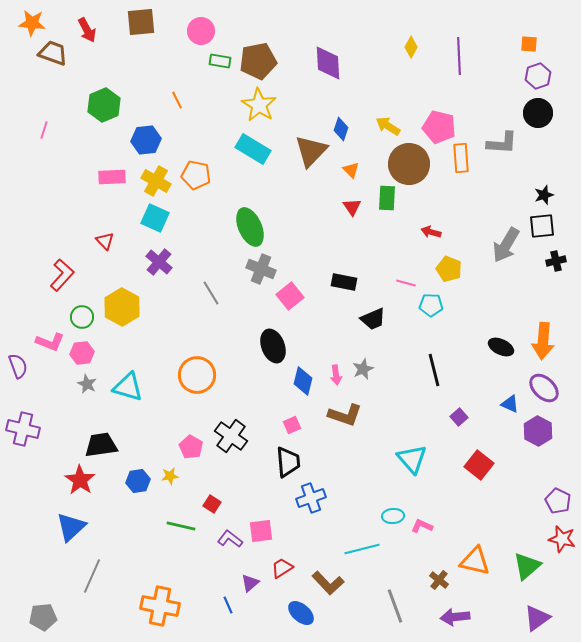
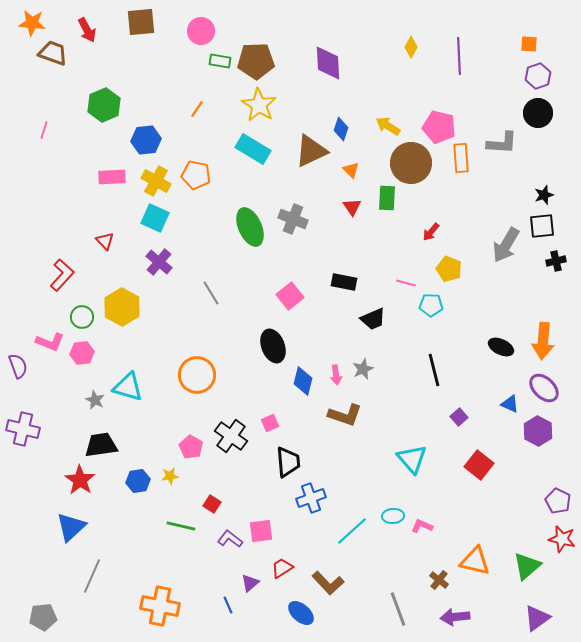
brown pentagon at (258, 61): moved 2 px left; rotated 9 degrees clockwise
orange line at (177, 100): moved 20 px right, 9 px down; rotated 60 degrees clockwise
brown triangle at (311, 151): rotated 21 degrees clockwise
brown circle at (409, 164): moved 2 px right, 1 px up
red arrow at (431, 232): rotated 66 degrees counterclockwise
gray cross at (261, 269): moved 32 px right, 50 px up
gray star at (87, 384): moved 8 px right, 16 px down
pink square at (292, 425): moved 22 px left, 2 px up
cyan line at (362, 549): moved 10 px left, 18 px up; rotated 28 degrees counterclockwise
gray line at (395, 606): moved 3 px right, 3 px down
